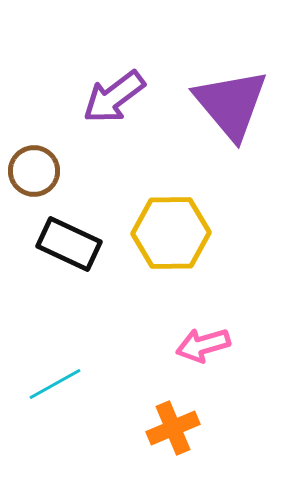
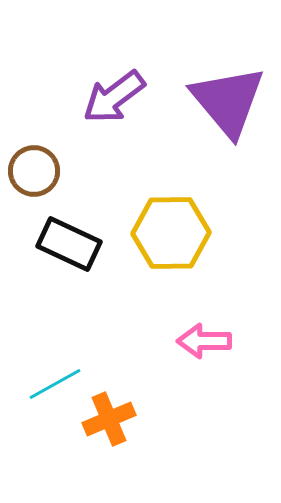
purple triangle: moved 3 px left, 3 px up
pink arrow: moved 1 px right, 4 px up; rotated 16 degrees clockwise
orange cross: moved 64 px left, 9 px up
